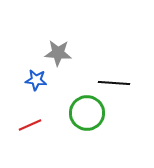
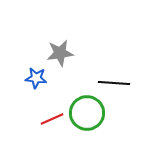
gray star: moved 2 px right; rotated 12 degrees counterclockwise
blue star: moved 2 px up
red line: moved 22 px right, 6 px up
